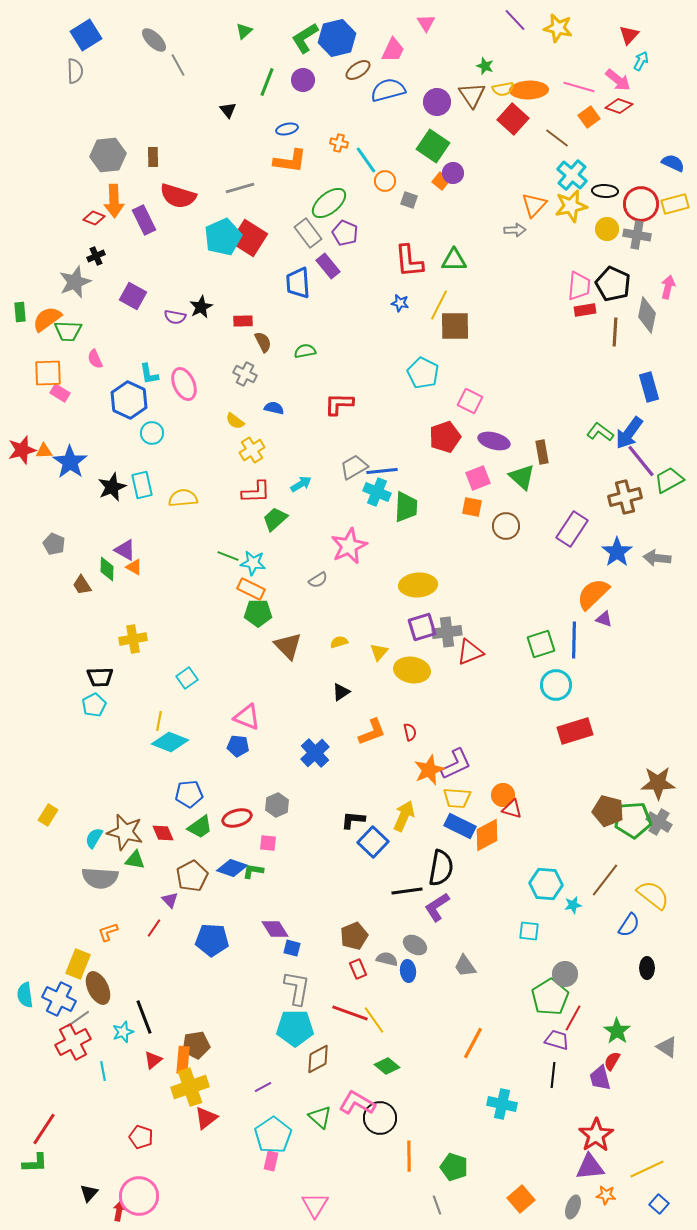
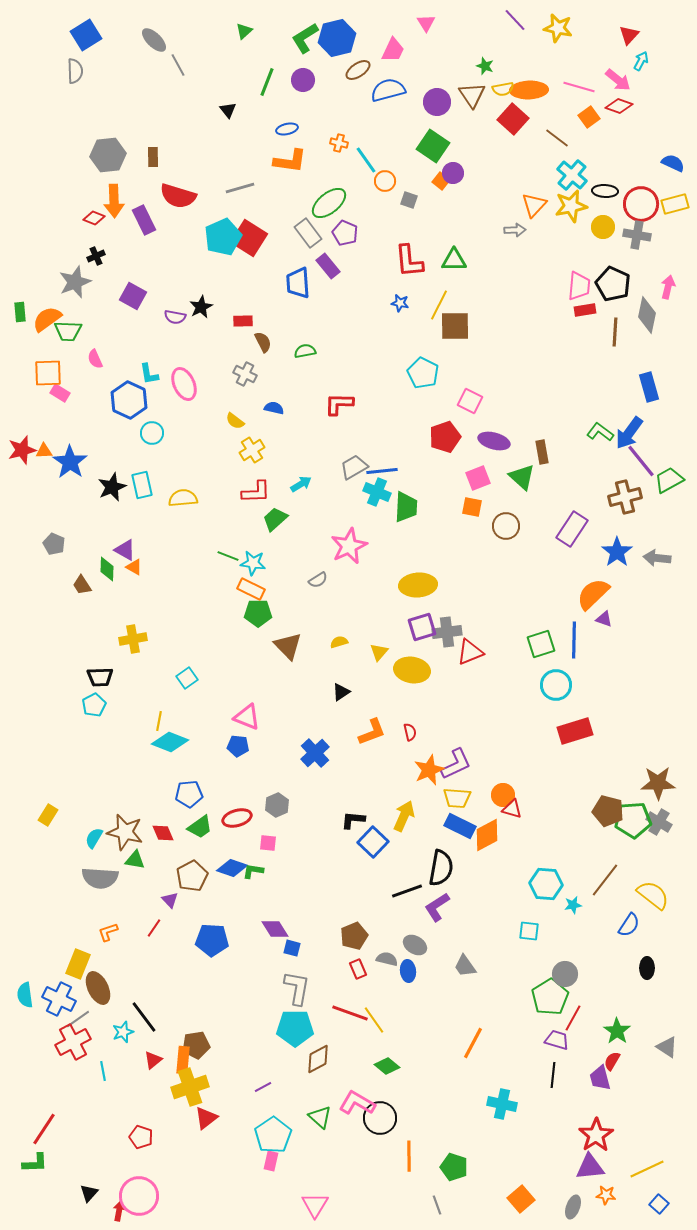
yellow circle at (607, 229): moved 4 px left, 2 px up
black line at (407, 891): rotated 12 degrees counterclockwise
black line at (144, 1017): rotated 16 degrees counterclockwise
